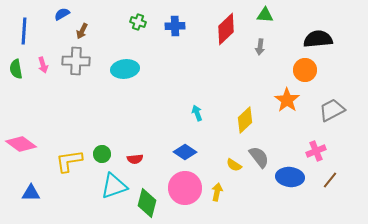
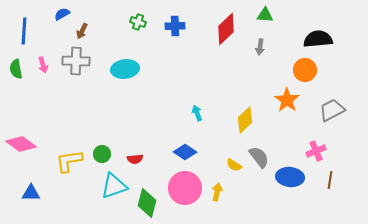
brown line: rotated 30 degrees counterclockwise
